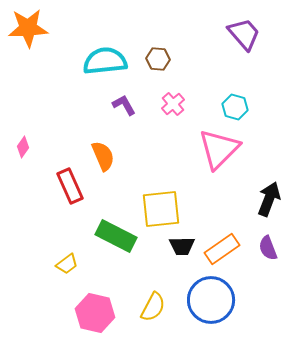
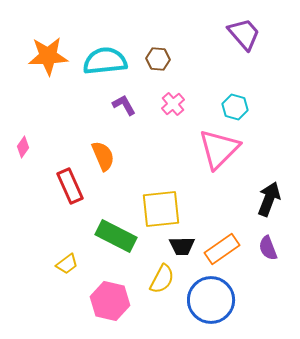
orange star: moved 20 px right, 28 px down
yellow semicircle: moved 9 px right, 28 px up
pink hexagon: moved 15 px right, 12 px up
